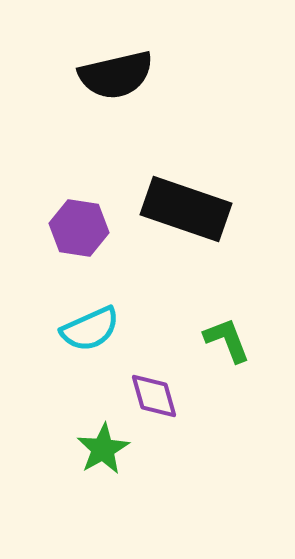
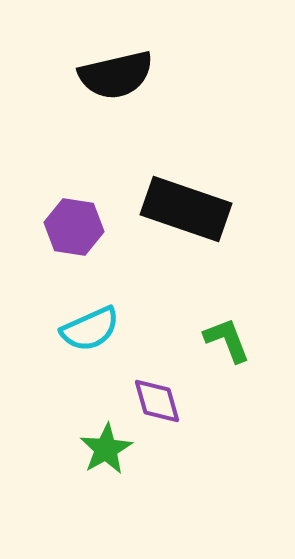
purple hexagon: moved 5 px left, 1 px up
purple diamond: moved 3 px right, 5 px down
green star: moved 3 px right
